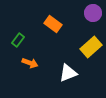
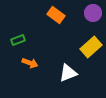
orange rectangle: moved 3 px right, 9 px up
green rectangle: rotated 32 degrees clockwise
